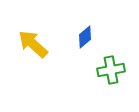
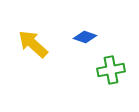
blue diamond: rotated 60 degrees clockwise
